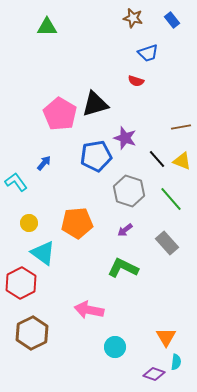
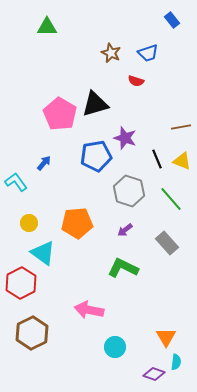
brown star: moved 22 px left, 35 px down; rotated 12 degrees clockwise
black line: rotated 18 degrees clockwise
